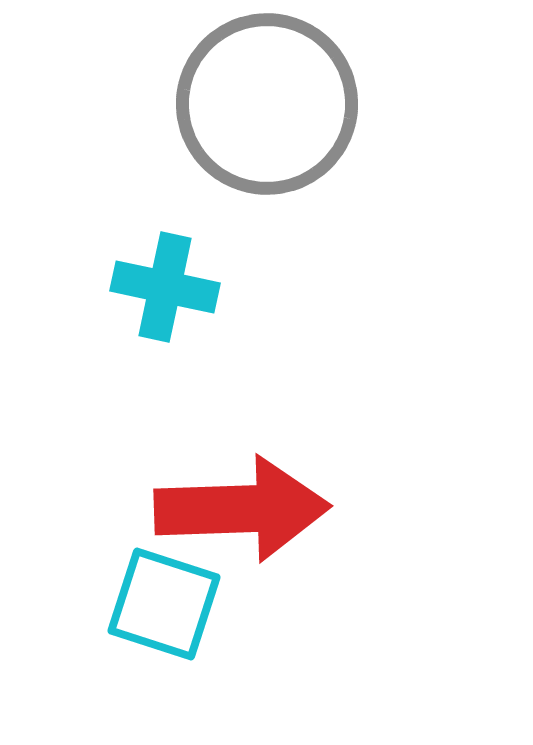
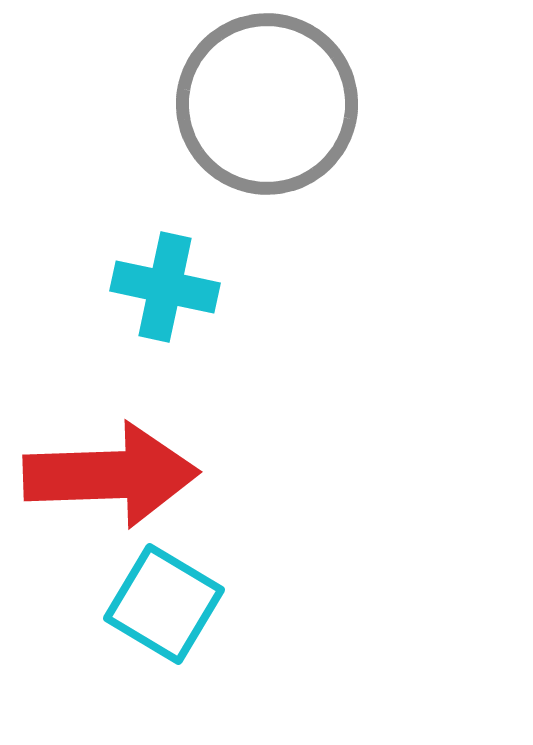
red arrow: moved 131 px left, 34 px up
cyan square: rotated 13 degrees clockwise
